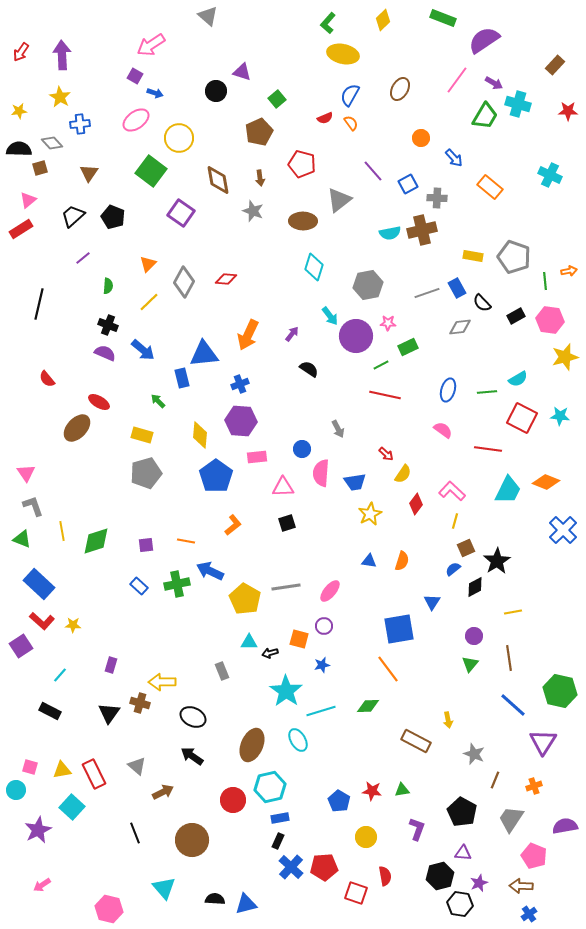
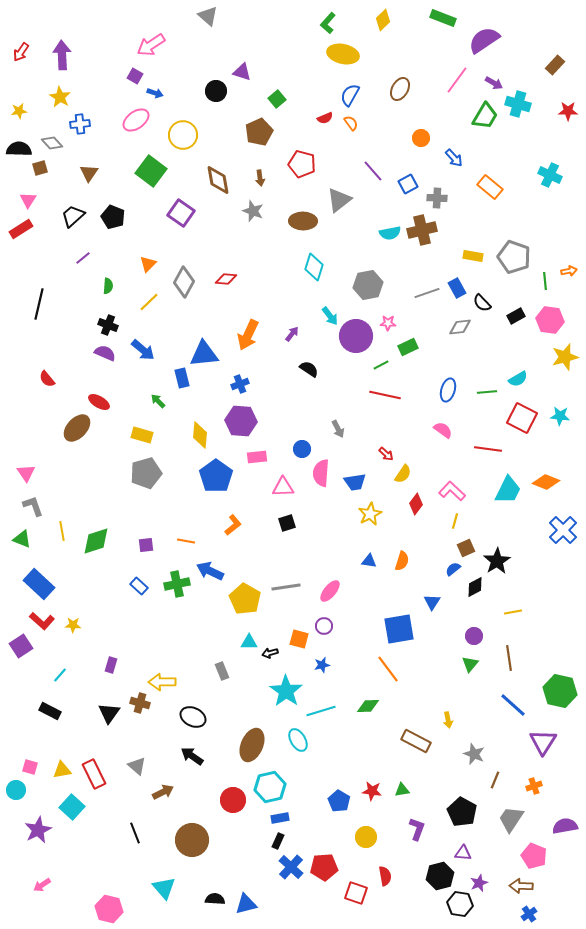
yellow circle at (179, 138): moved 4 px right, 3 px up
pink triangle at (28, 200): rotated 18 degrees counterclockwise
